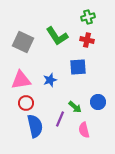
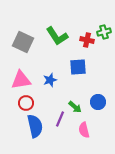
green cross: moved 16 px right, 15 px down
